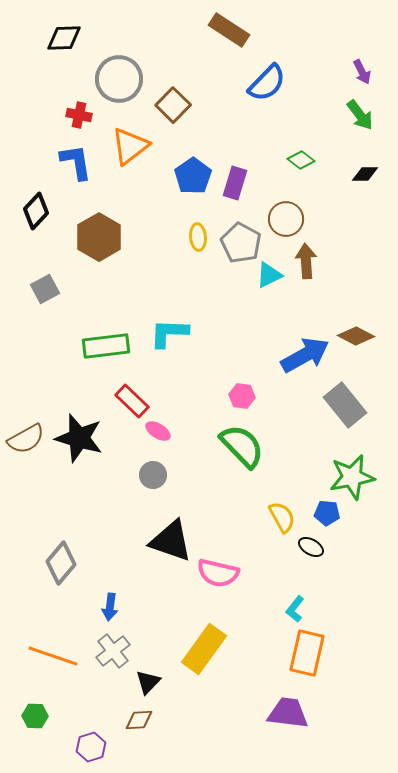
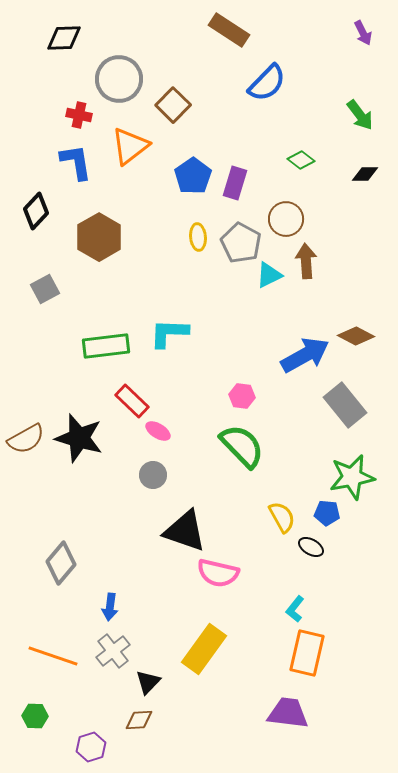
purple arrow at (362, 72): moved 1 px right, 39 px up
black triangle at (171, 541): moved 14 px right, 10 px up
